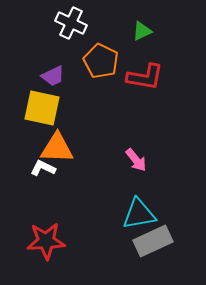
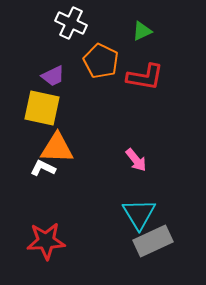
cyan triangle: rotated 51 degrees counterclockwise
